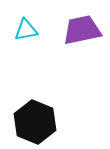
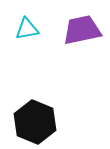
cyan triangle: moved 1 px right, 1 px up
